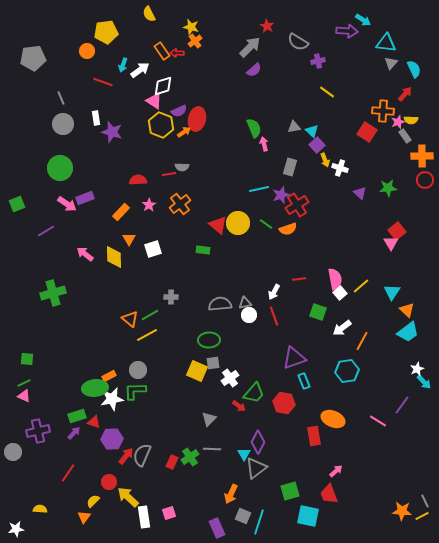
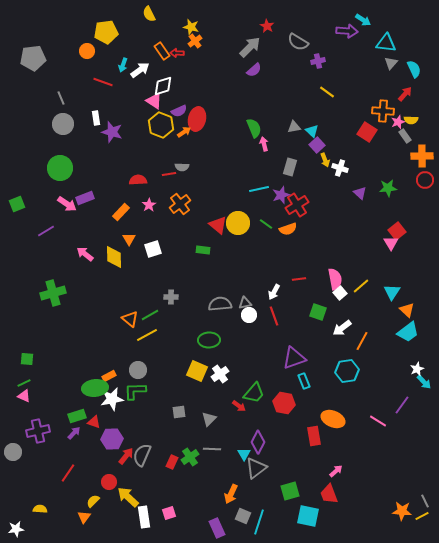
gray square at (213, 363): moved 34 px left, 49 px down
white cross at (230, 378): moved 10 px left, 4 px up
